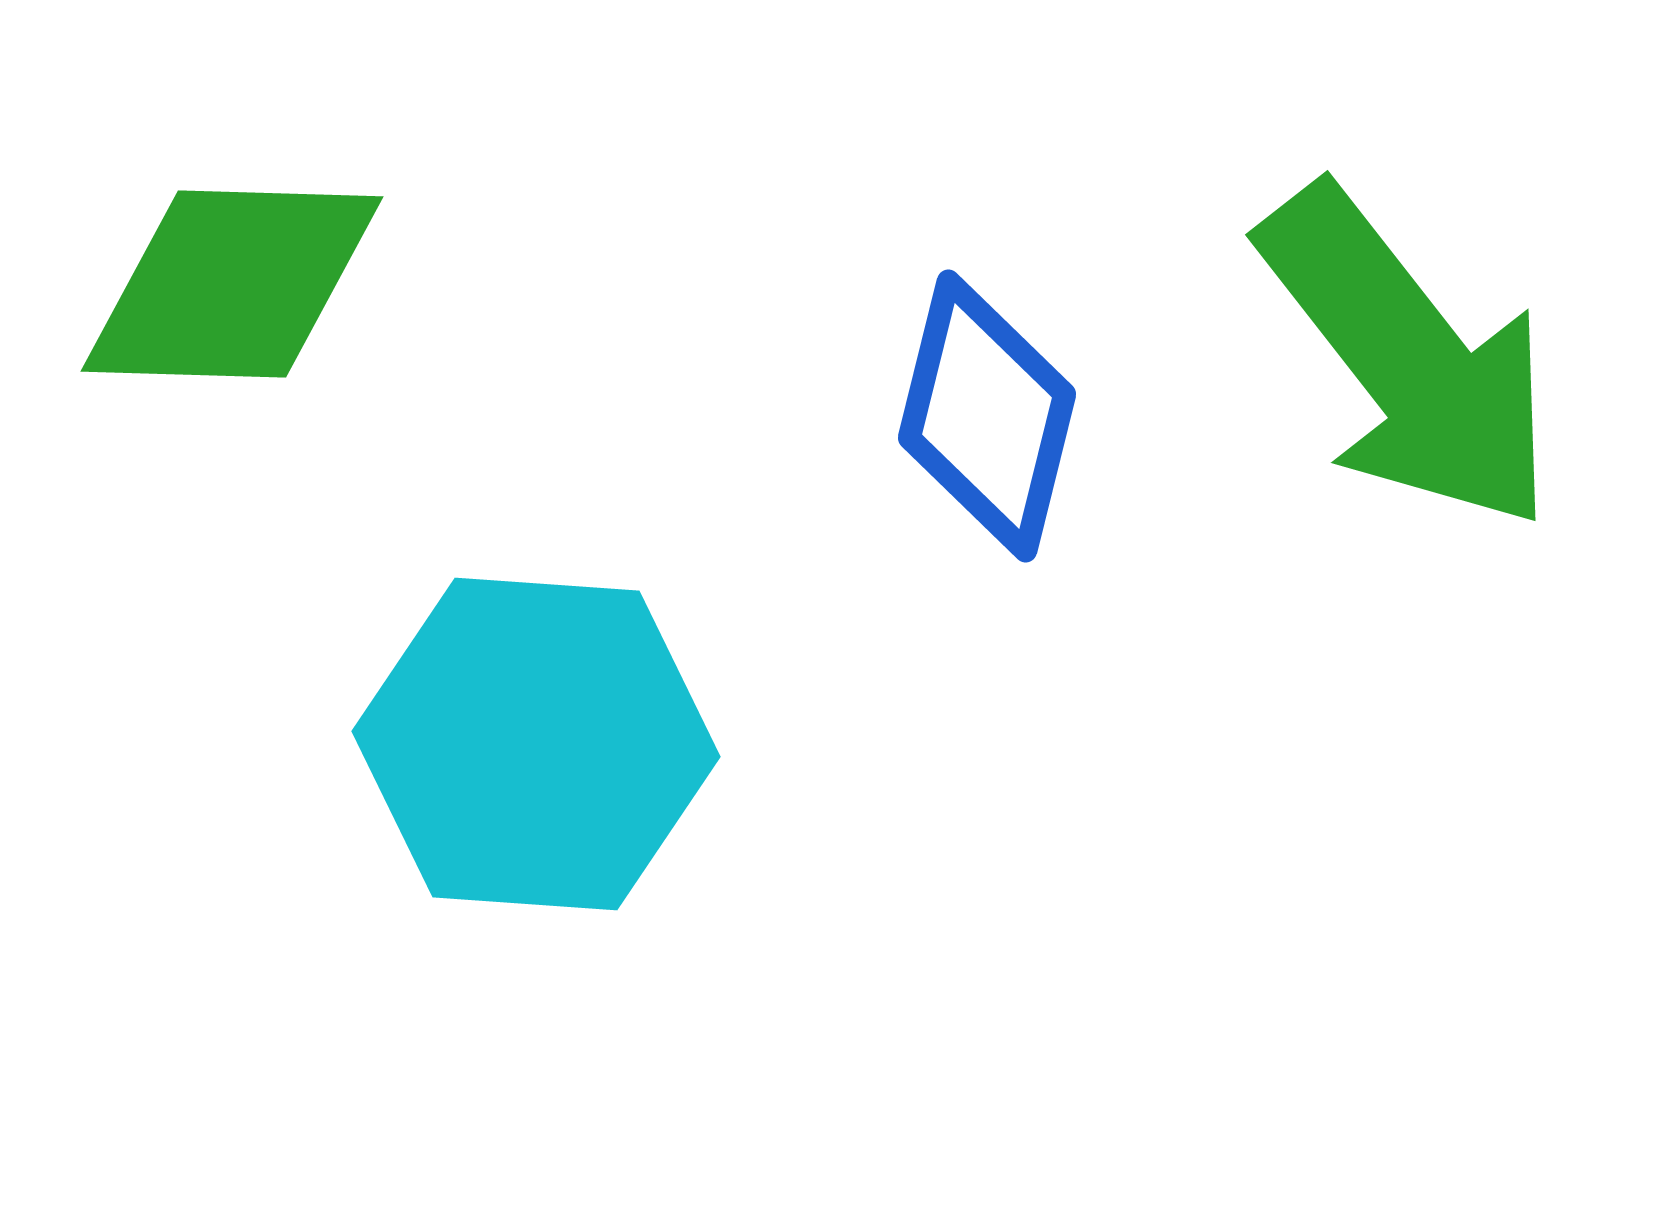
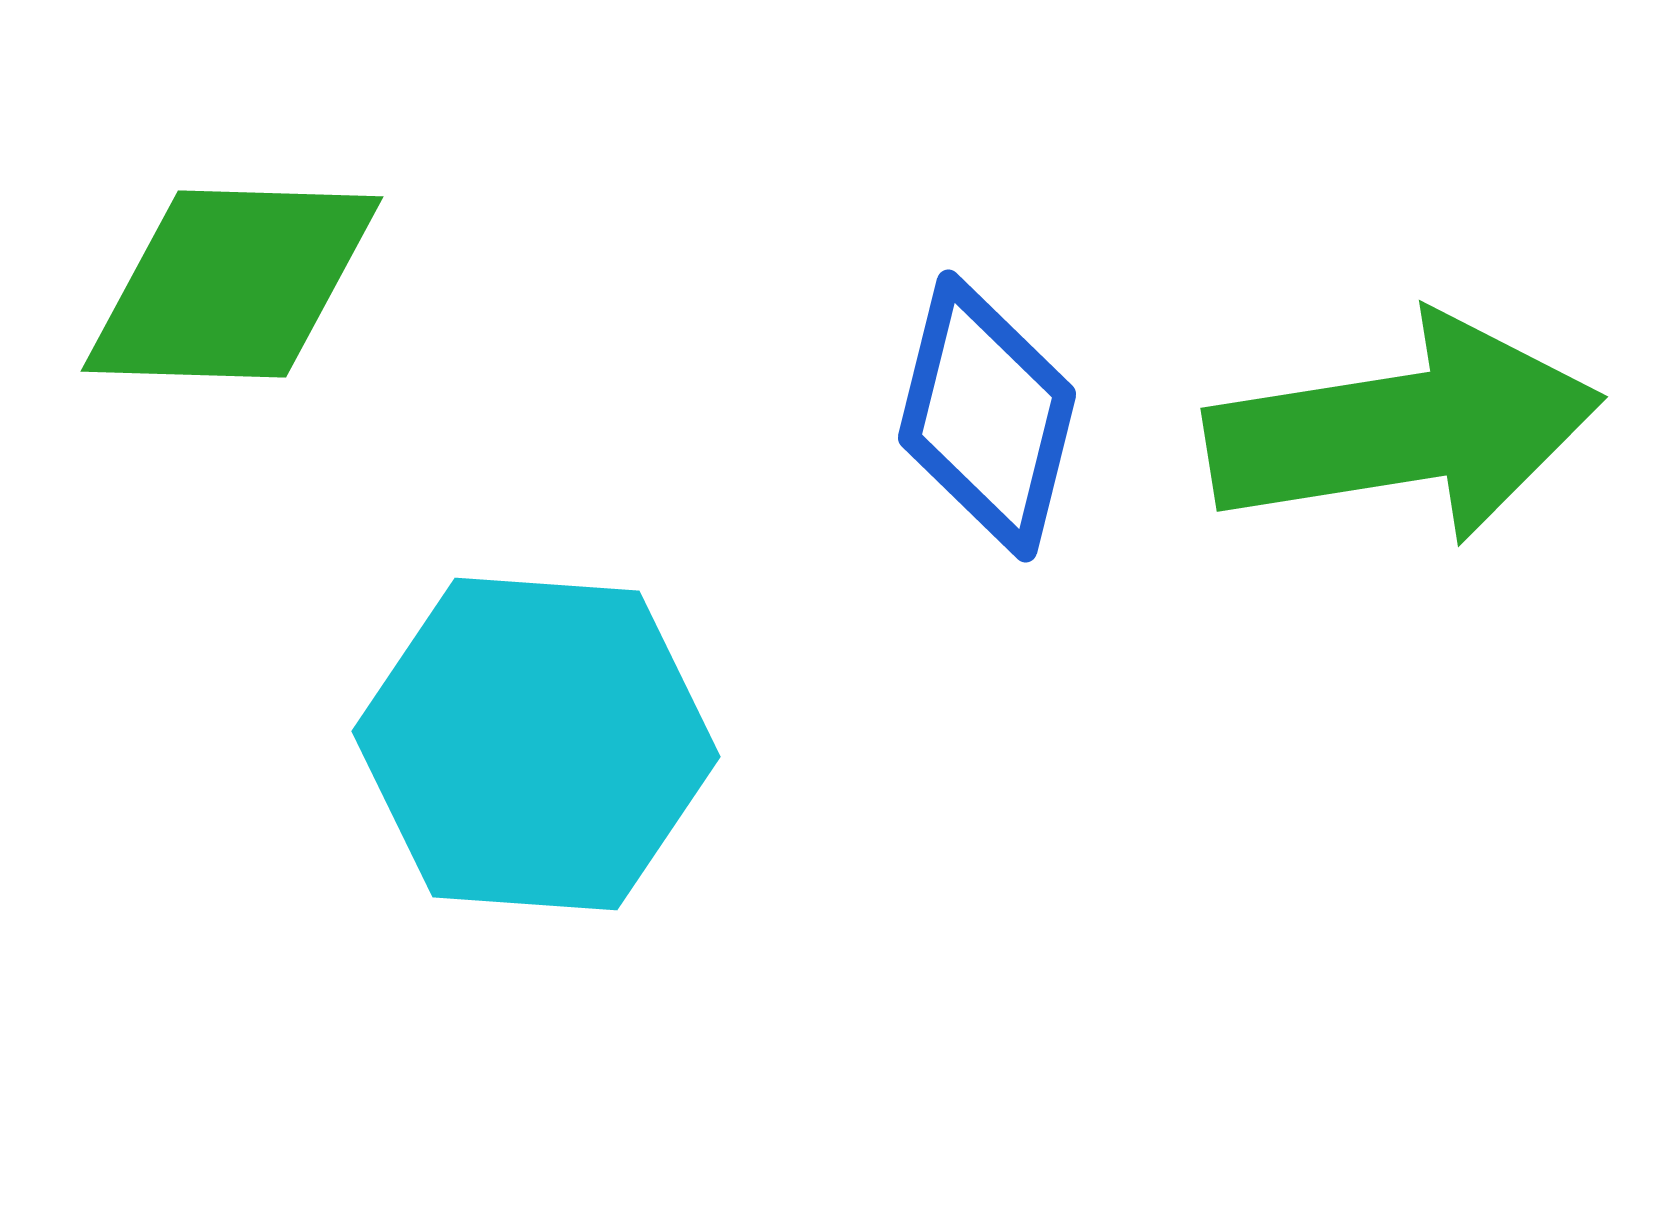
green arrow: moved 4 px left, 71 px down; rotated 61 degrees counterclockwise
